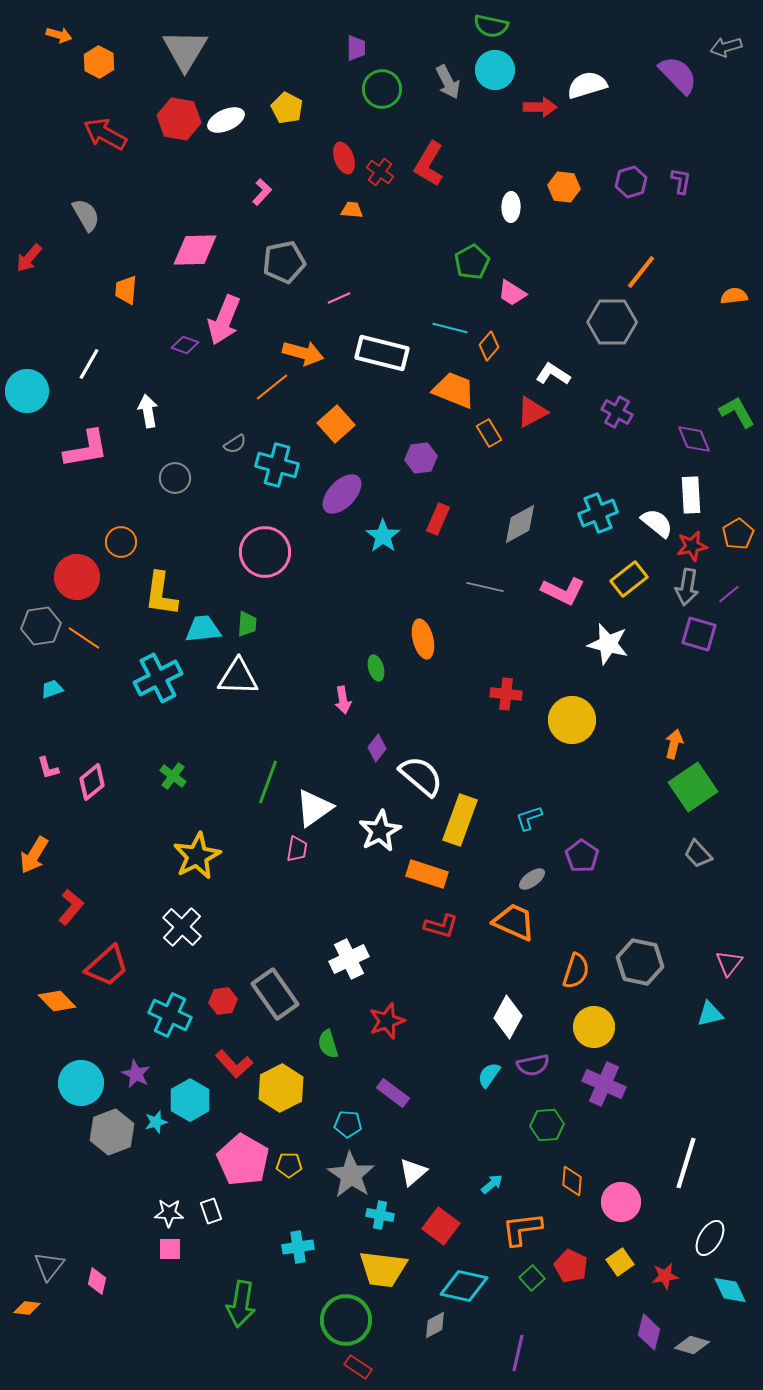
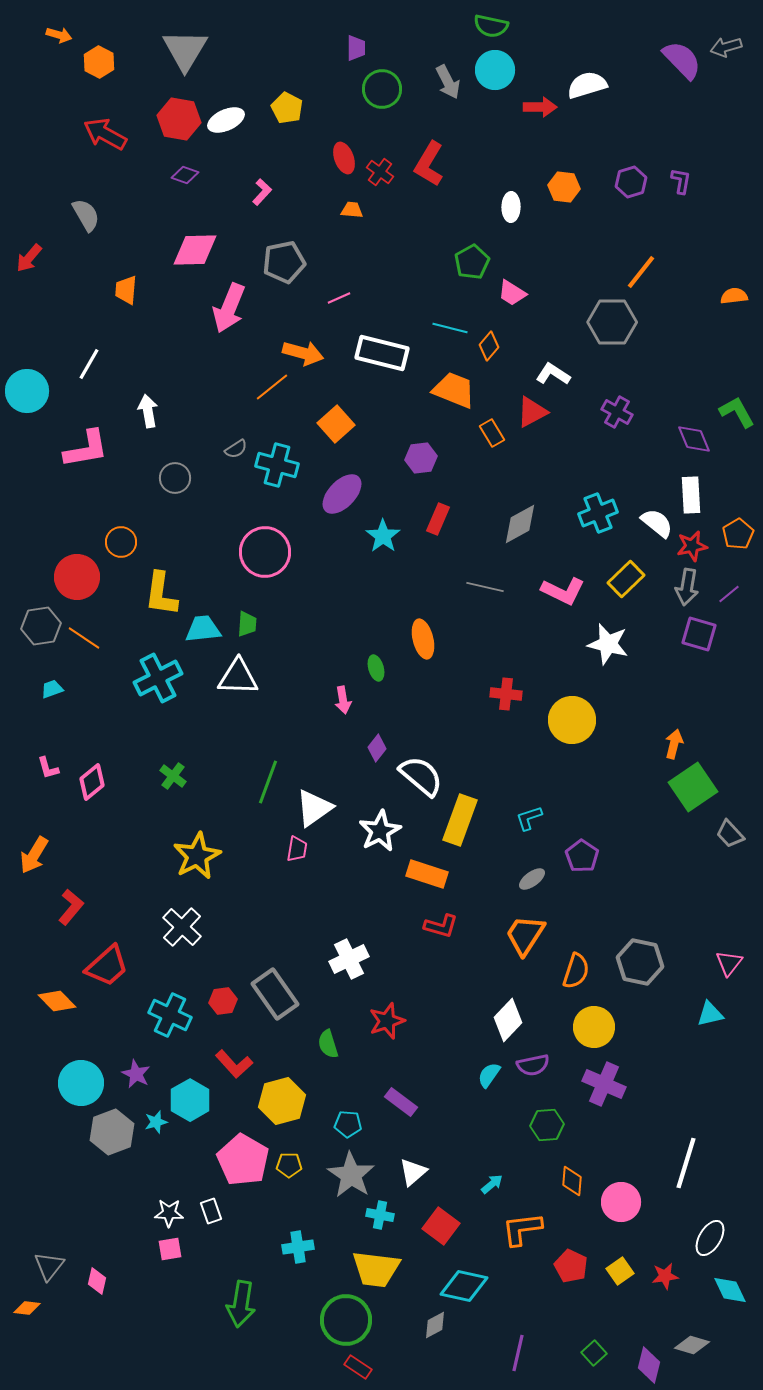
purple semicircle at (678, 75): moved 4 px right, 15 px up
pink arrow at (224, 320): moved 5 px right, 12 px up
purple diamond at (185, 345): moved 170 px up
orange rectangle at (489, 433): moved 3 px right
gray semicircle at (235, 444): moved 1 px right, 5 px down
yellow rectangle at (629, 579): moved 3 px left; rotated 6 degrees counterclockwise
gray trapezoid at (698, 854): moved 32 px right, 20 px up
orange trapezoid at (514, 922): moved 11 px right, 13 px down; rotated 81 degrees counterclockwise
white diamond at (508, 1017): moved 3 px down; rotated 15 degrees clockwise
yellow hexagon at (281, 1088): moved 1 px right, 13 px down; rotated 12 degrees clockwise
purple rectangle at (393, 1093): moved 8 px right, 9 px down
pink square at (170, 1249): rotated 10 degrees counterclockwise
yellow square at (620, 1262): moved 9 px down
yellow trapezoid at (383, 1269): moved 7 px left
green square at (532, 1278): moved 62 px right, 75 px down
purple diamond at (649, 1332): moved 33 px down
